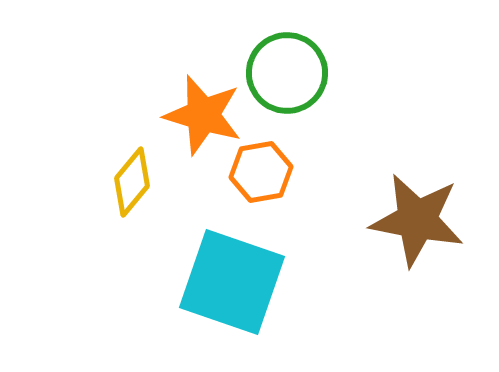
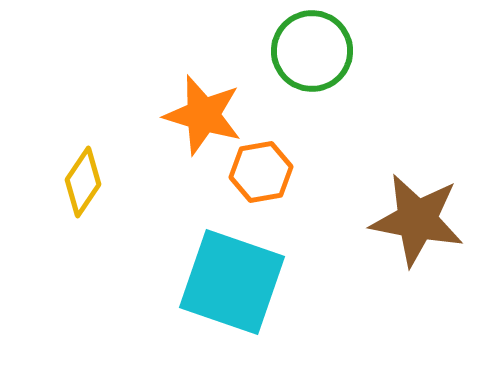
green circle: moved 25 px right, 22 px up
yellow diamond: moved 49 px left; rotated 6 degrees counterclockwise
